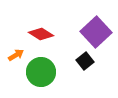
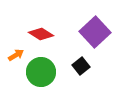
purple square: moved 1 px left
black square: moved 4 px left, 5 px down
